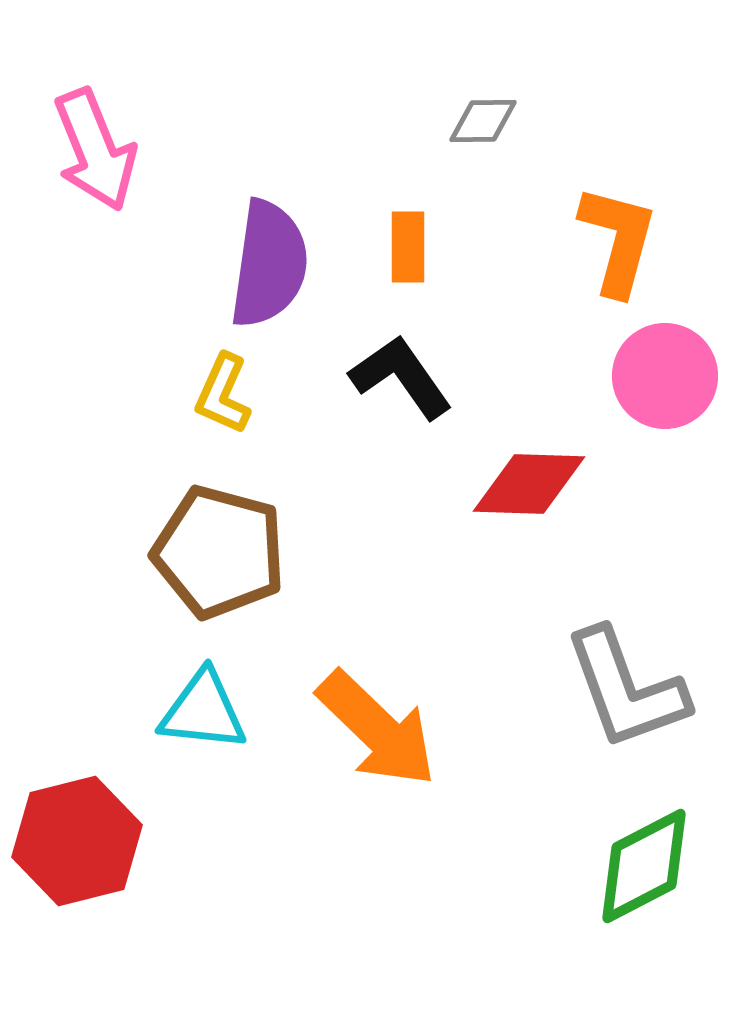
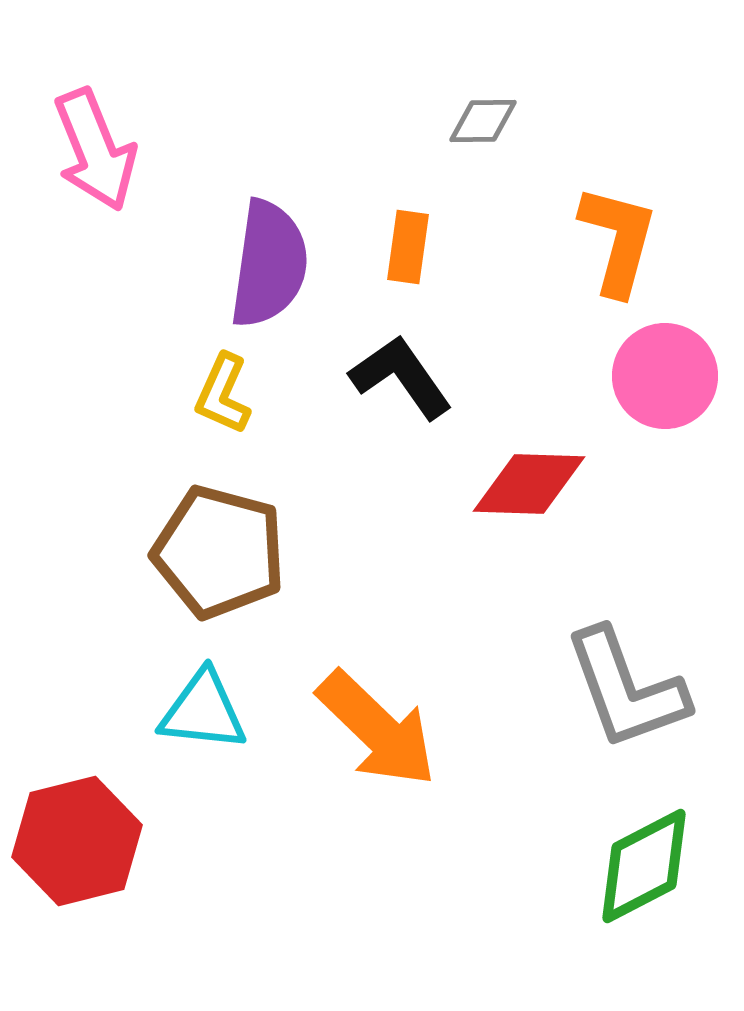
orange rectangle: rotated 8 degrees clockwise
